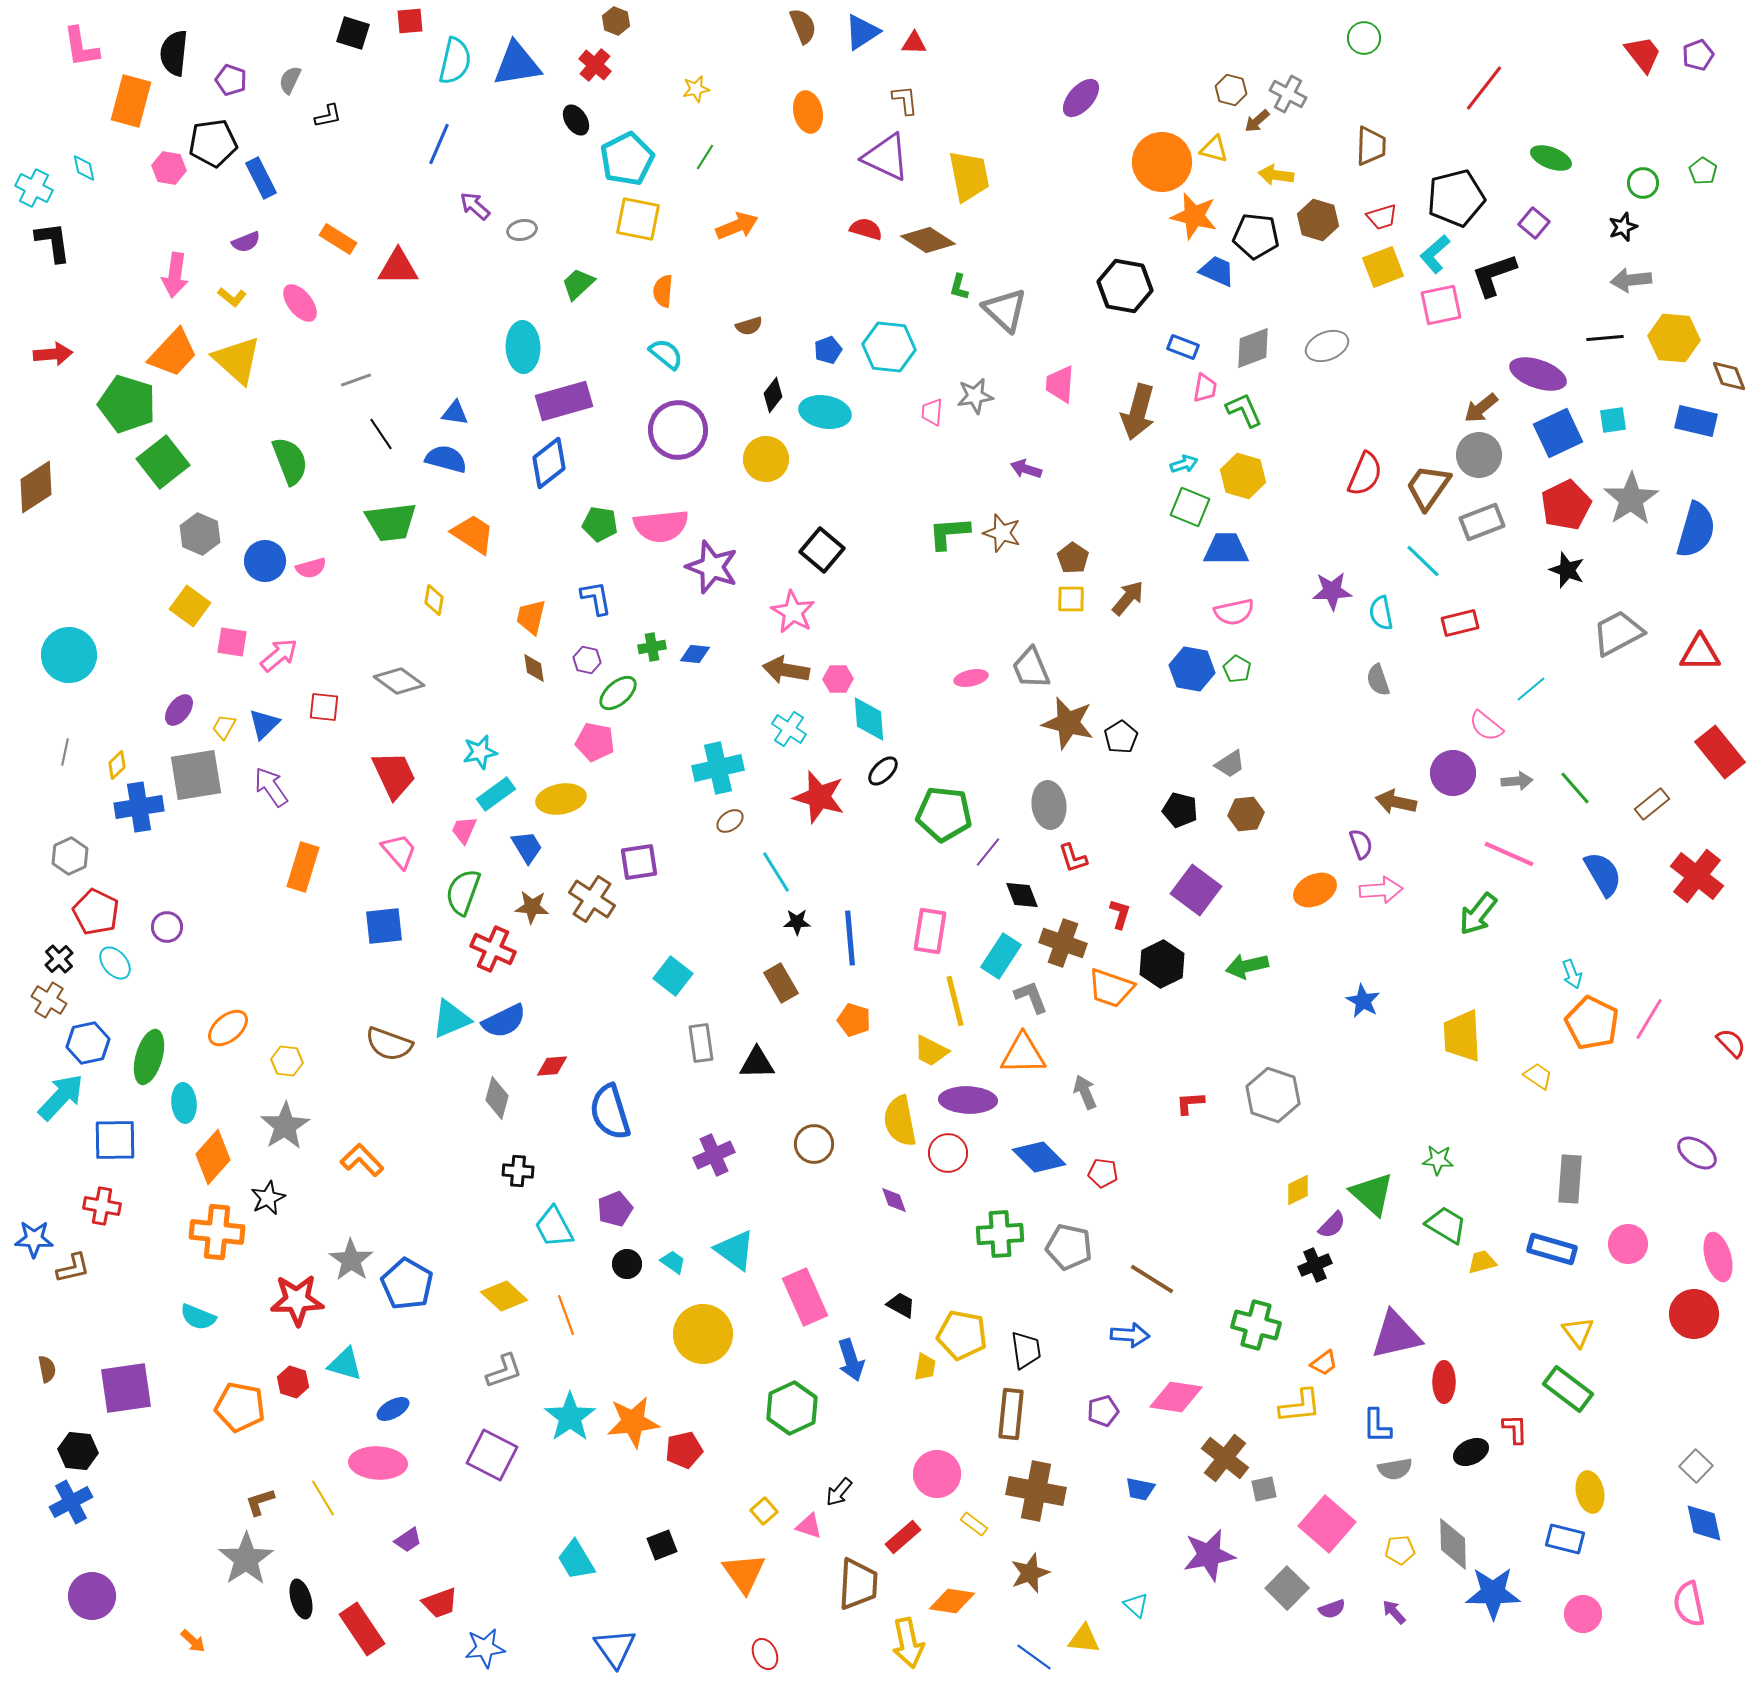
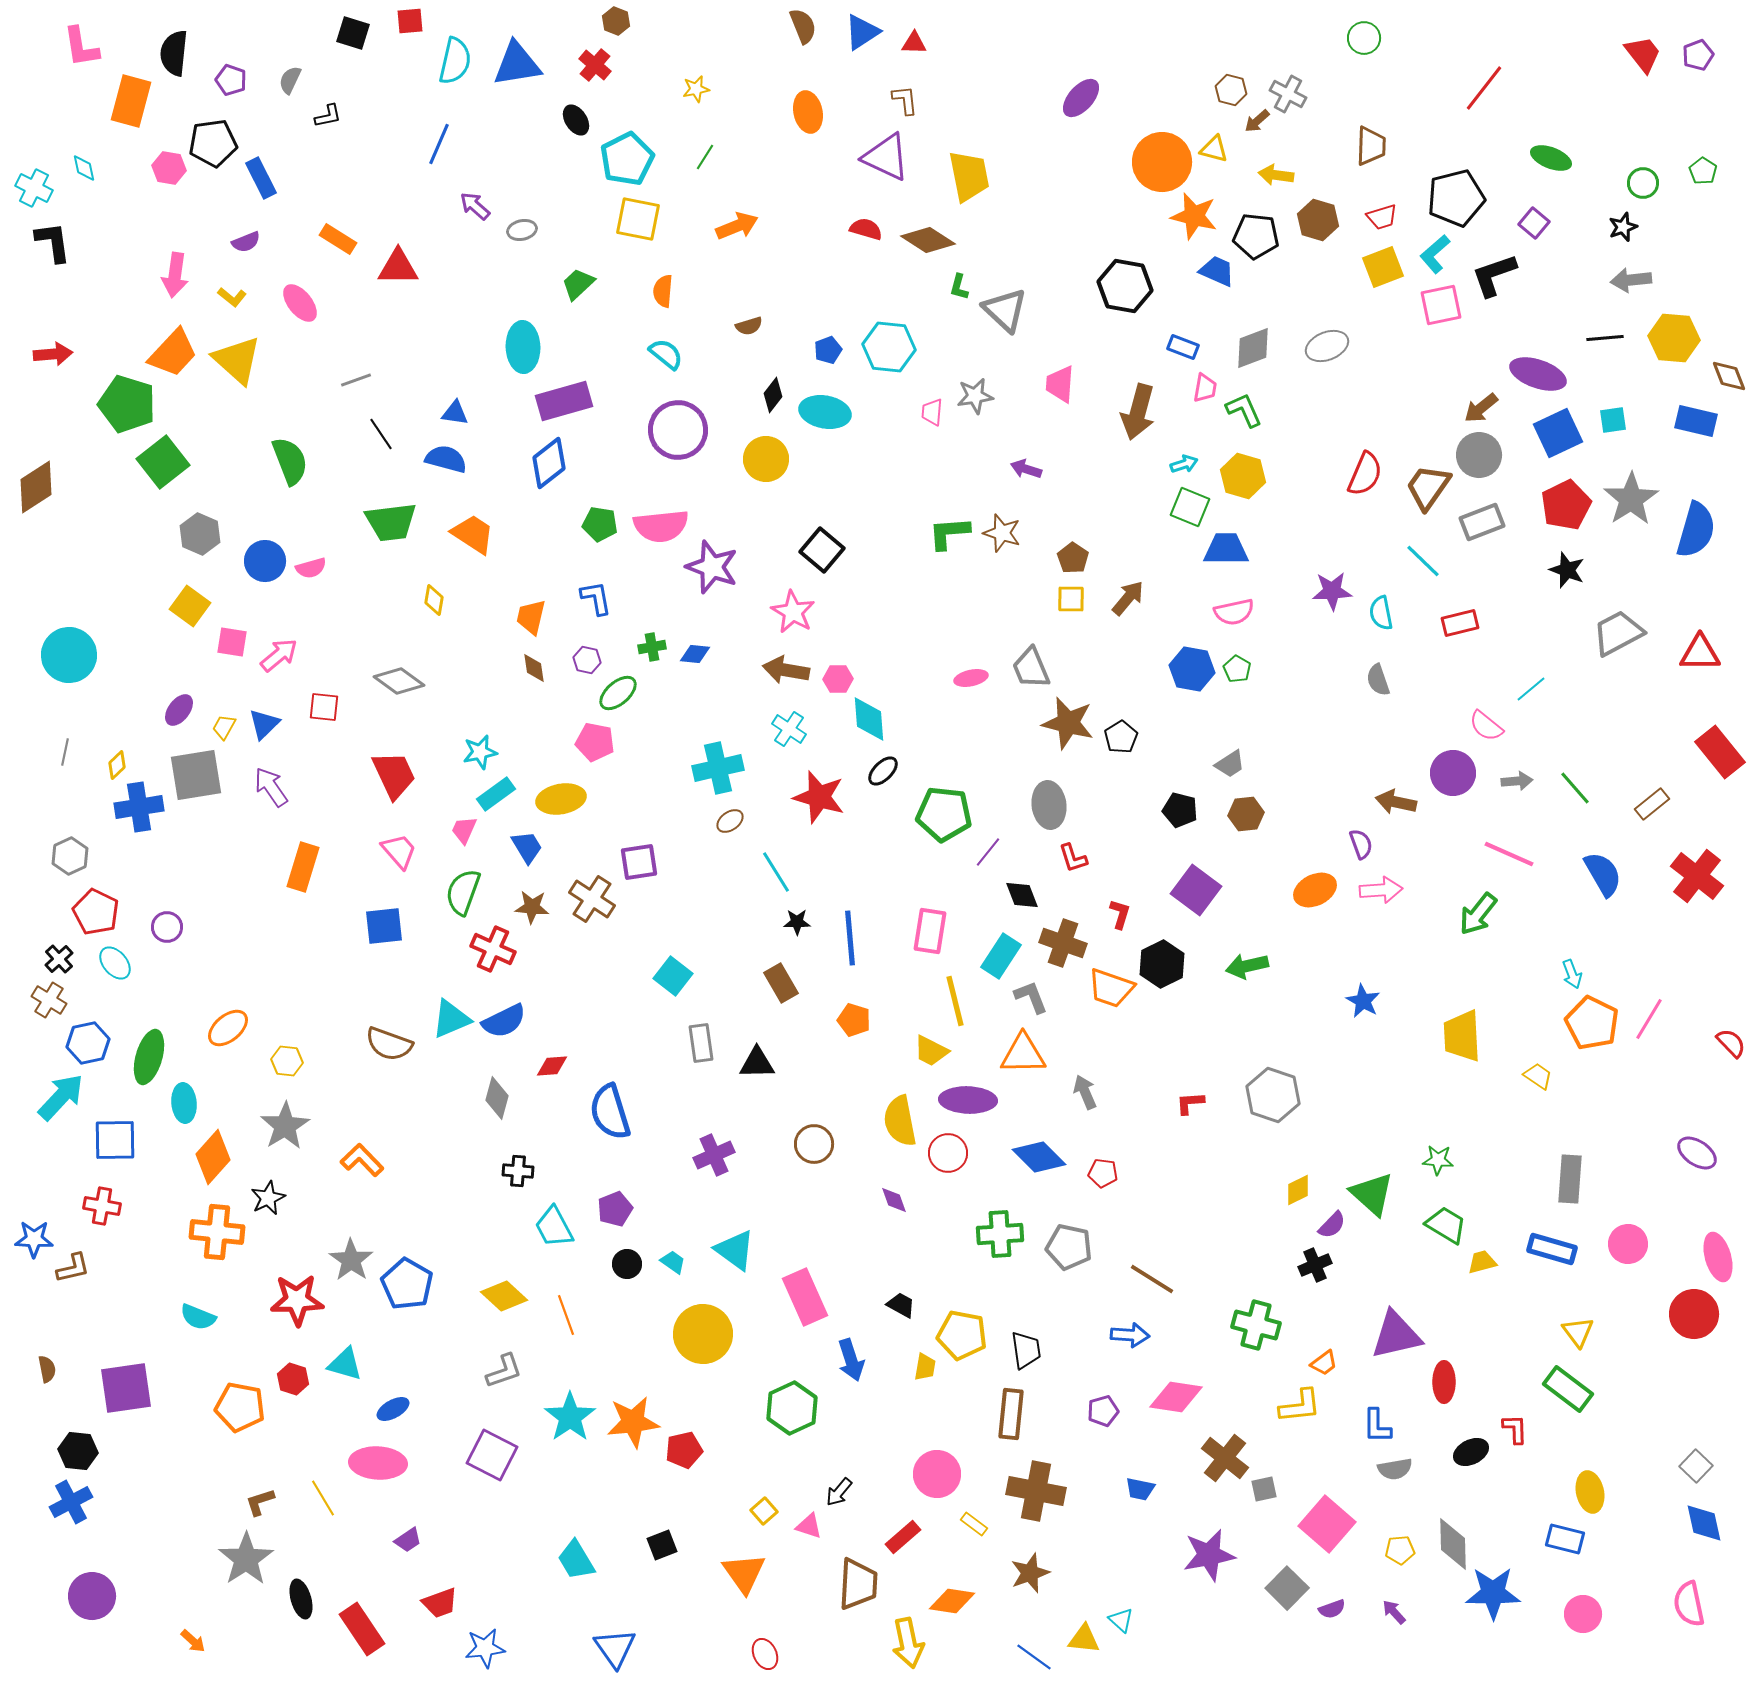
red hexagon at (293, 1382): moved 3 px up
cyan triangle at (1136, 1605): moved 15 px left, 15 px down
